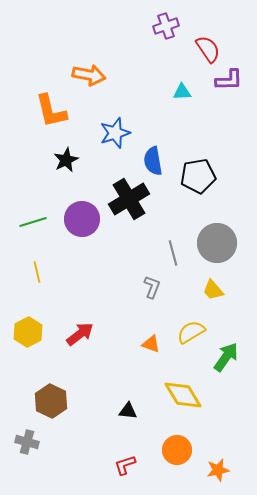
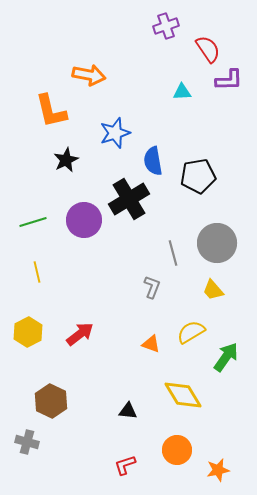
purple circle: moved 2 px right, 1 px down
